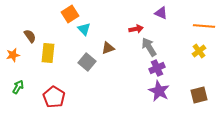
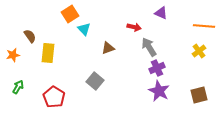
red arrow: moved 2 px left, 2 px up; rotated 24 degrees clockwise
gray square: moved 8 px right, 19 px down
